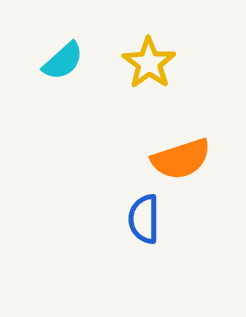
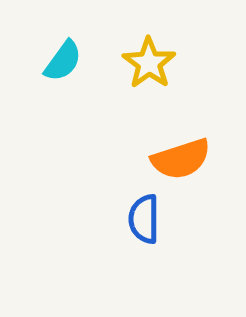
cyan semicircle: rotated 12 degrees counterclockwise
